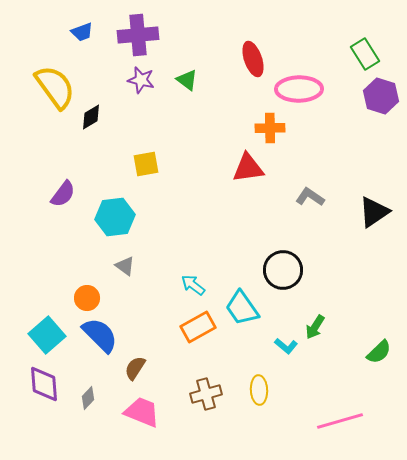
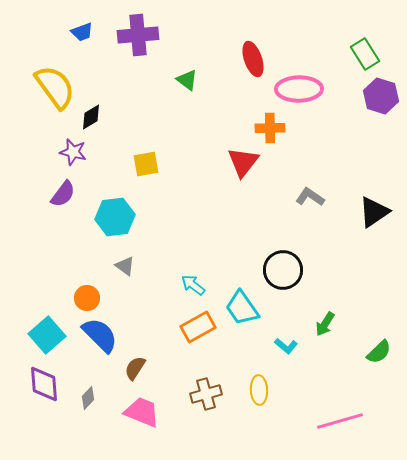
purple star: moved 68 px left, 72 px down
red triangle: moved 5 px left, 6 px up; rotated 44 degrees counterclockwise
green arrow: moved 10 px right, 3 px up
